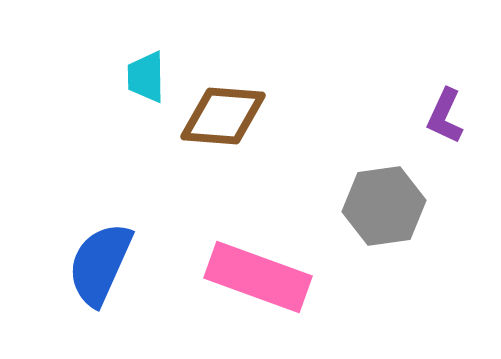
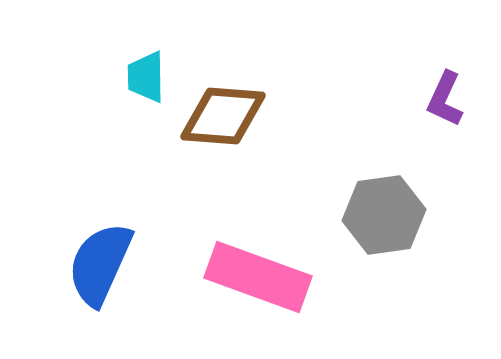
purple L-shape: moved 17 px up
gray hexagon: moved 9 px down
